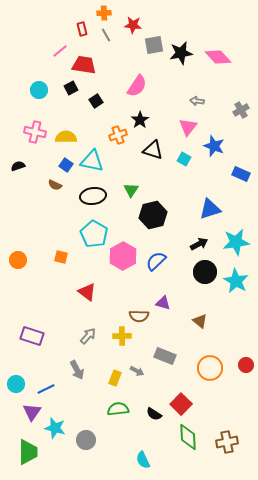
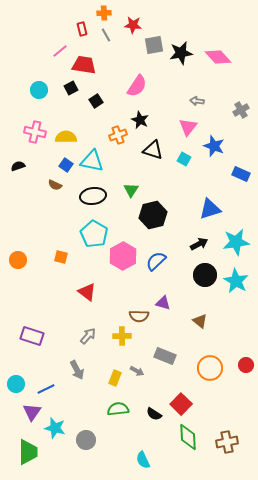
black star at (140, 120): rotated 12 degrees counterclockwise
black circle at (205, 272): moved 3 px down
